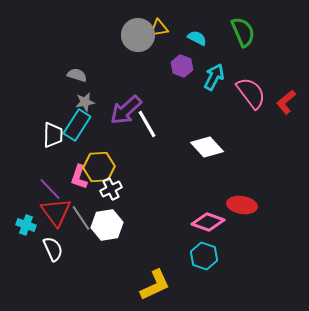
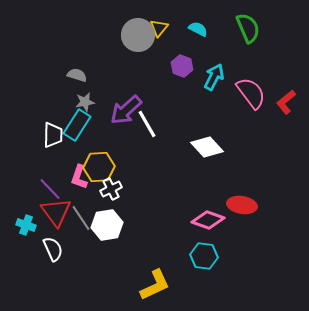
yellow triangle: rotated 42 degrees counterclockwise
green semicircle: moved 5 px right, 4 px up
cyan semicircle: moved 1 px right, 9 px up
pink diamond: moved 2 px up
cyan hexagon: rotated 12 degrees counterclockwise
